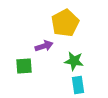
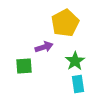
purple arrow: moved 1 px down
green star: moved 1 px right; rotated 30 degrees clockwise
cyan rectangle: moved 1 px up
